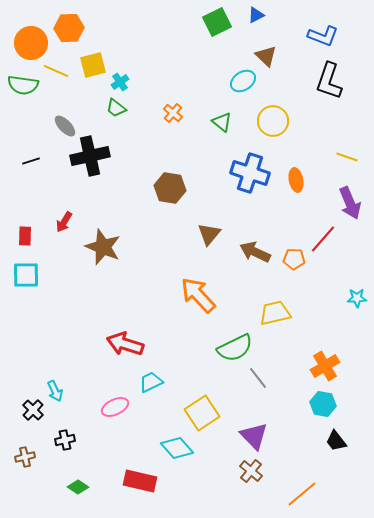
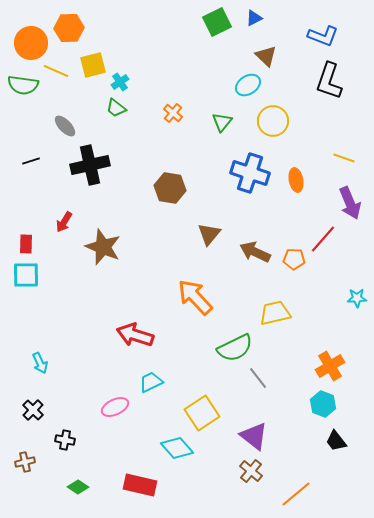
blue triangle at (256, 15): moved 2 px left, 3 px down
cyan ellipse at (243, 81): moved 5 px right, 4 px down
green triangle at (222, 122): rotated 30 degrees clockwise
black cross at (90, 156): moved 9 px down
yellow line at (347, 157): moved 3 px left, 1 px down
red rectangle at (25, 236): moved 1 px right, 8 px down
orange arrow at (198, 295): moved 3 px left, 2 px down
red arrow at (125, 344): moved 10 px right, 9 px up
orange cross at (325, 366): moved 5 px right
cyan arrow at (55, 391): moved 15 px left, 28 px up
cyan hexagon at (323, 404): rotated 10 degrees clockwise
purple triangle at (254, 436): rotated 8 degrees counterclockwise
black cross at (65, 440): rotated 24 degrees clockwise
brown cross at (25, 457): moved 5 px down
red rectangle at (140, 481): moved 4 px down
orange line at (302, 494): moved 6 px left
